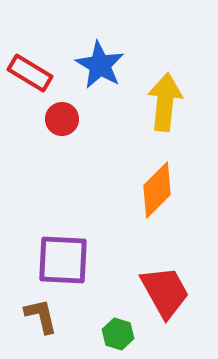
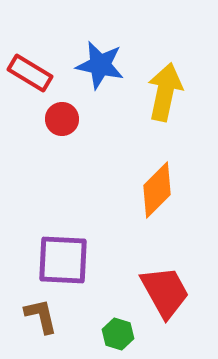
blue star: rotated 18 degrees counterclockwise
yellow arrow: moved 10 px up; rotated 6 degrees clockwise
